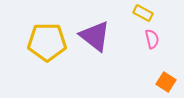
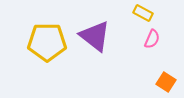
pink semicircle: rotated 36 degrees clockwise
